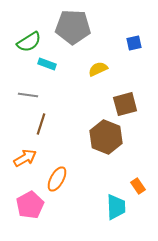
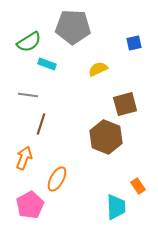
orange arrow: moved 1 px left; rotated 40 degrees counterclockwise
